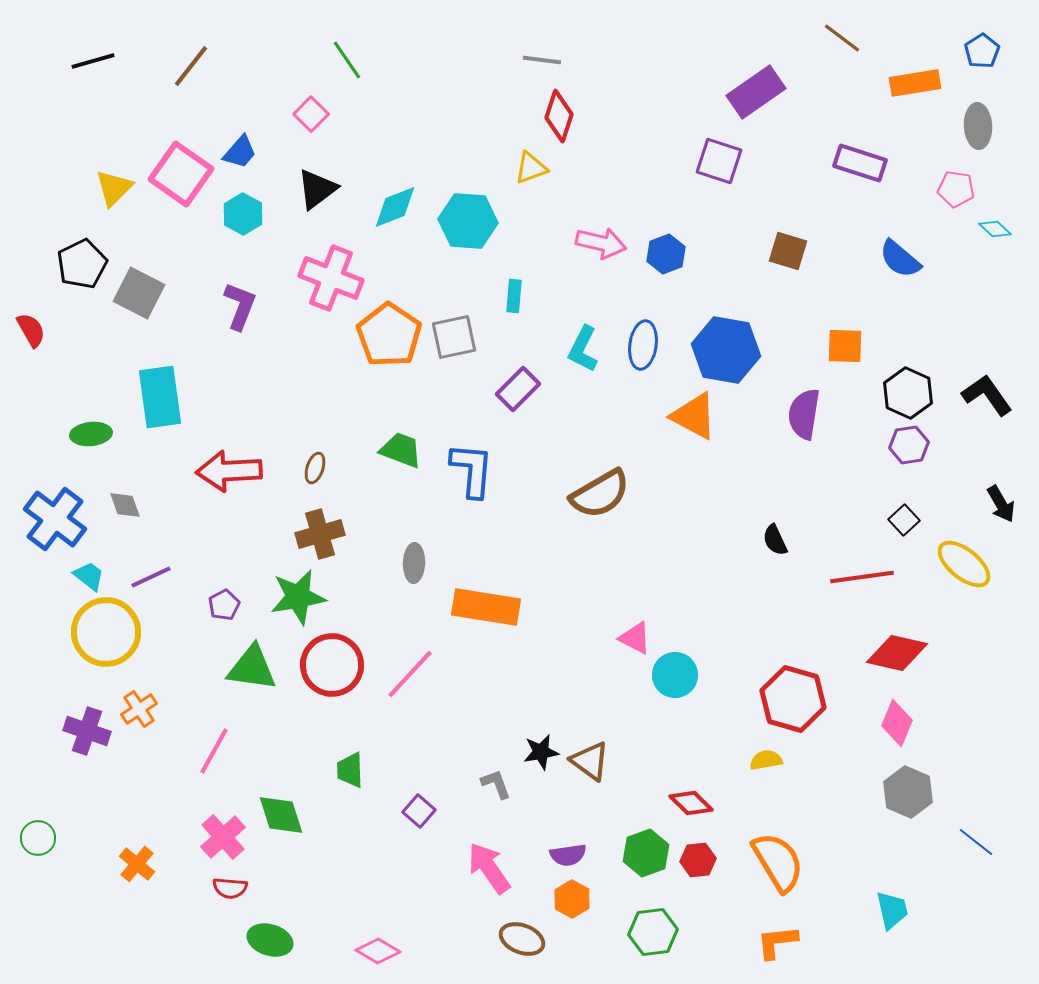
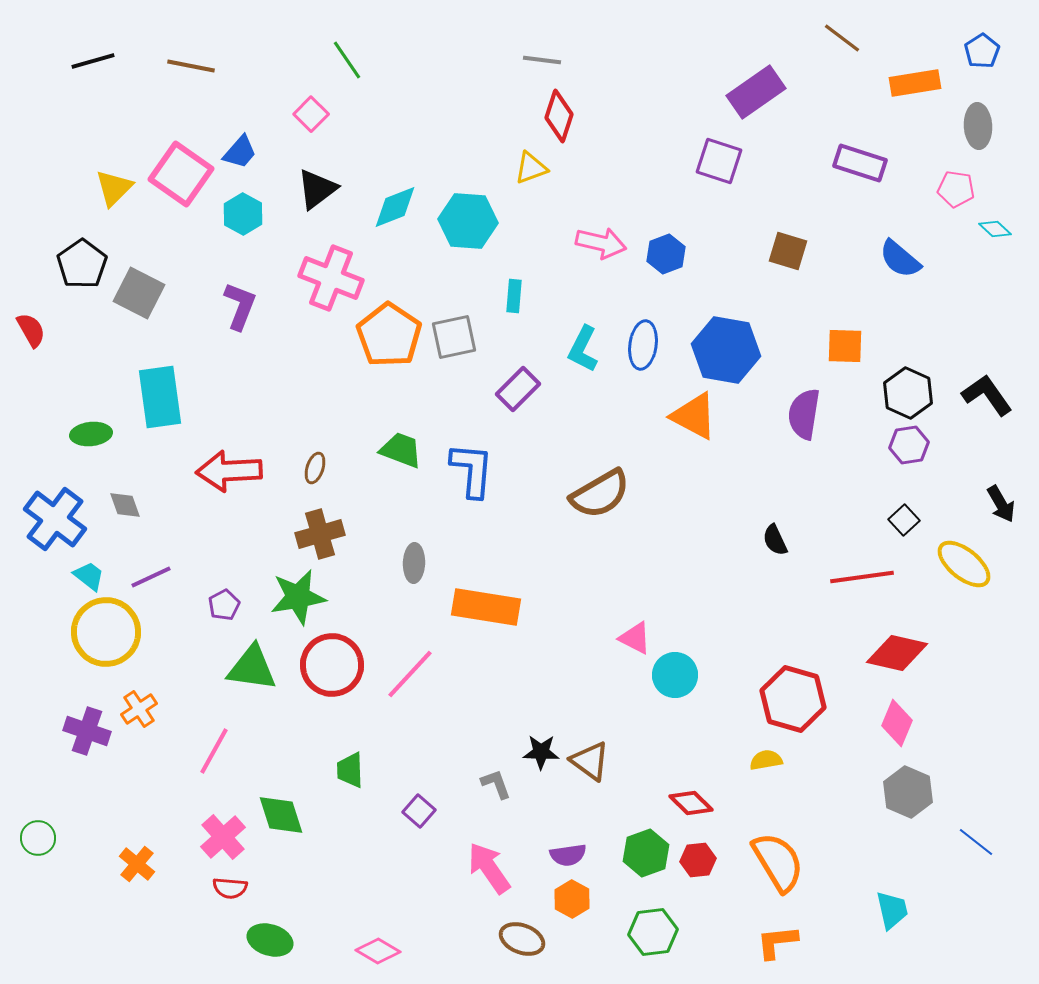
brown line at (191, 66): rotated 63 degrees clockwise
black pentagon at (82, 264): rotated 9 degrees counterclockwise
black star at (541, 752): rotated 12 degrees clockwise
